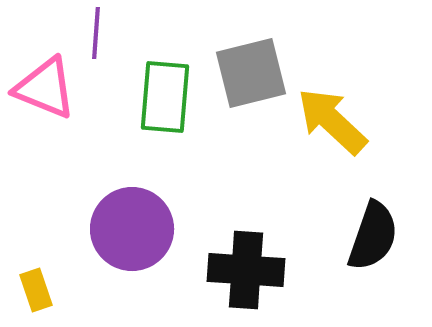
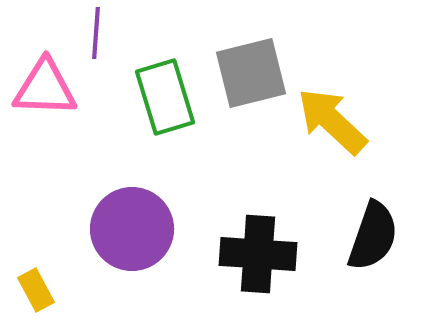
pink triangle: rotated 20 degrees counterclockwise
green rectangle: rotated 22 degrees counterclockwise
black cross: moved 12 px right, 16 px up
yellow rectangle: rotated 9 degrees counterclockwise
